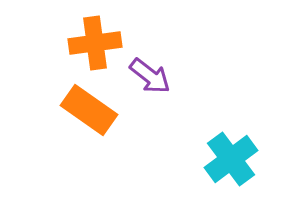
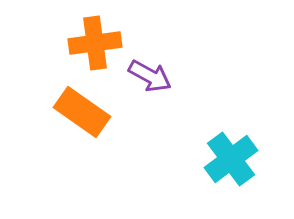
purple arrow: rotated 9 degrees counterclockwise
orange rectangle: moved 7 px left, 2 px down
